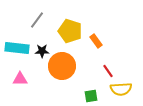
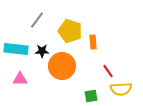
orange rectangle: moved 3 px left, 1 px down; rotated 32 degrees clockwise
cyan rectangle: moved 1 px left, 1 px down
